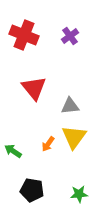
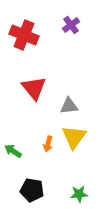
purple cross: moved 1 px right, 11 px up
gray triangle: moved 1 px left
orange arrow: rotated 21 degrees counterclockwise
